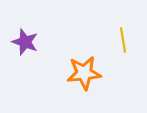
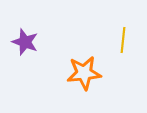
yellow line: rotated 15 degrees clockwise
